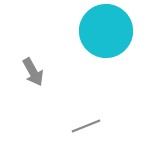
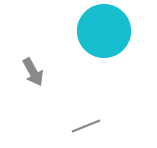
cyan circle: moved 2 px left
